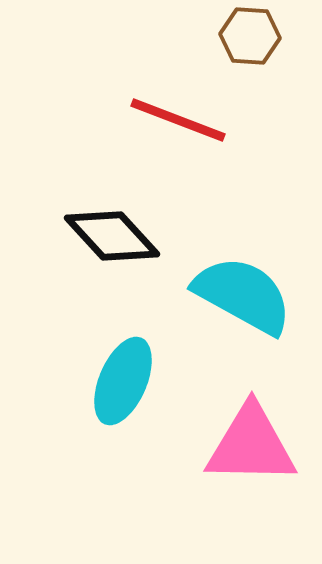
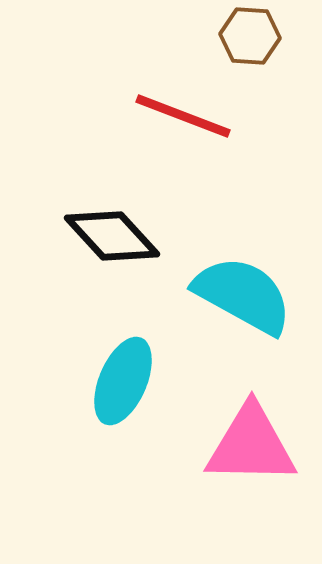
red line: moved 5 px right, 4 px up
